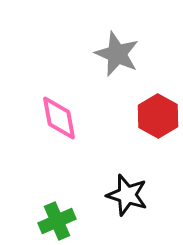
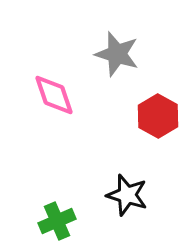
gray star: rotated 6 degrees counterclockwise
pink diamond: moved 5 px left, 23 px up; rotated 9 degrees counterclockwise
